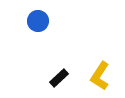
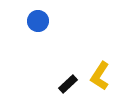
black rectangle: moved 9 px right, 6 px down
